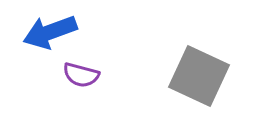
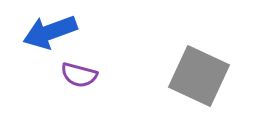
purple semicircle: moved 2 px left
